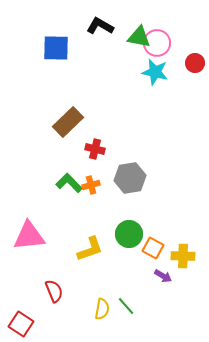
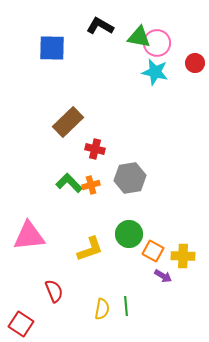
blue square: moved 4 px left
orange square: moved 3 px down
green line: rotated 36 degrees clockwise
